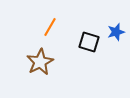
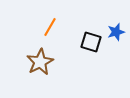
black square: moved 2 px right
